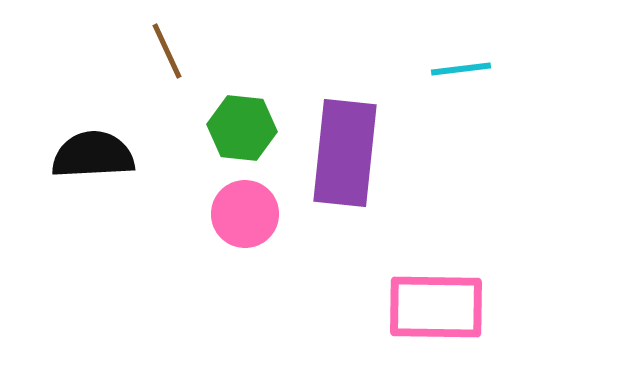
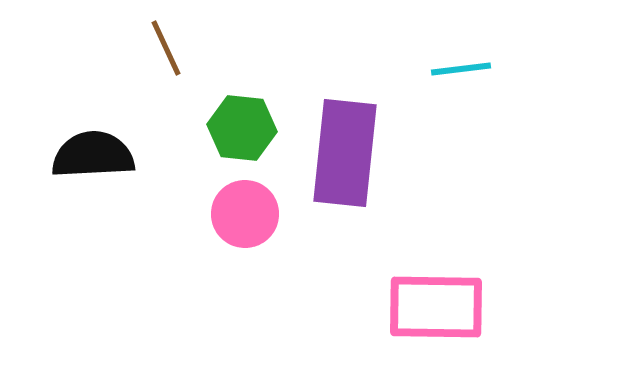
brown line: moved 1 px left, 3 px up
